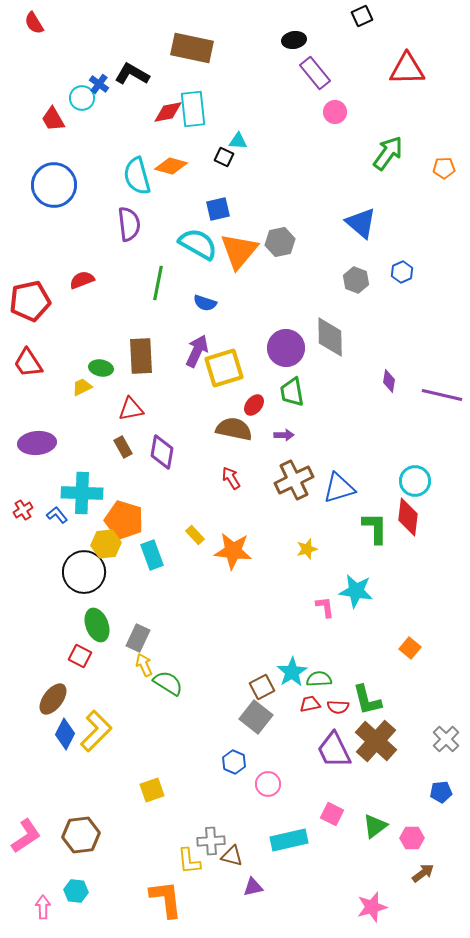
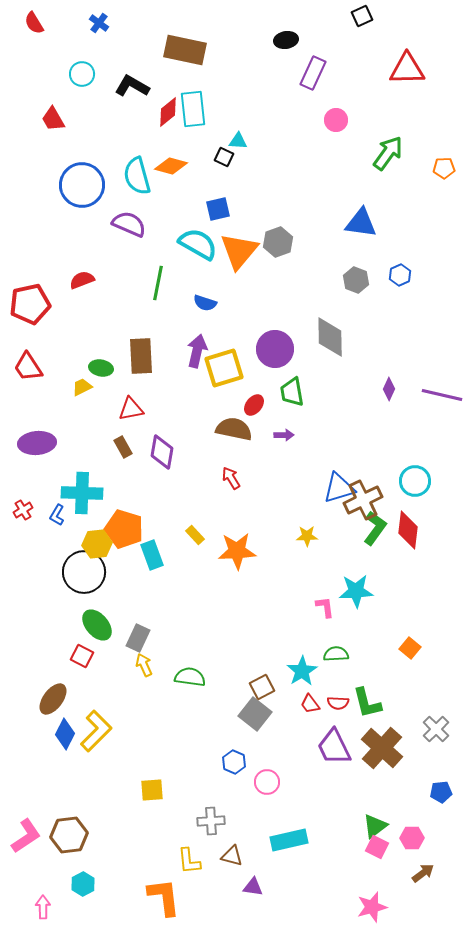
black ellipse at (294, 40): moved 8 px left
brown rectangle at (192, 48): moved 7 px left, 2 px down
purple rectangle at (315, 73): moved 2 px left; rotated 64 degrees clockwise
black L-shape at (132, 74): moved 12 px down
blue cross at (99, 84): moved 61 px up
cyan circle at (82, 98): moved 24 px up
red diamond at (168, 112): rotated 28 degrees counterclockwise
pink circle at (335, 112): moved 1 px right, 8 px down
blue circle at (54, 185): moved 28 px right
blue triangle at (361, 223): rotated 32 degrees counterclockwise
purple semicircle at (129, 224): rotated 60 degrees counterclockwise
gray hexagon at (280, 242): moved 2 px left; rotated 8 degrees counterclockwise
blue hexagon at (402, 272): moved 2 px left, 3 px down
red pentagon at (30, 301): moved 3 px down
purple circle at (286, 348): moved 11 px left, 1 px down
purple arrow at (197, 351): rotated 12 degrees counterclockwise
red trapezoid at (28, 363): moved 4 px down
purple diamond at (389, 381): moved 8 px down; rotated 15 degrees clockwise
brown cross at (294, 480): moved 69 px right, 20 px down
blue L-shape at (57, 515): rotated 110 degrees counterclockwise
red diamond at (408, 517): moved 13 px down
orange pentagon at (124, 520): moved 9 px down
green L-shape at (375, 528): rotated 36 degrees clockwise
yellow hexagon at (106, 544): moved 9 px left
yellow star at (307, 549): moved 13 px up; rotated 15 degrees clockwise
orange star at (233, 551): moved 4 px right; rotated 9 degrees counterclockwise
cyan star at (356, 591): rotated 12 degrees counterclockwise
green ellipse at (97, 625): rotated 20 degrees counterclockwise
red square at (80, 656): moved 2 px right
cyan star at (292, 672): moved 10 px right, 1 px up
green semicircle at (319, 679): moved 17 px right, 25 px up
green semicircle at (168, 683): moved 22 px right, 6 px up; rotated 24 degrees counterclockwise
green L-shape at (367, 700): moved 3 px down
red trapezoid at (310, 704): rotated 115 degrees counterclockwise
red semicircle at (338, 707): moved 4 px up
gray square at (256, 717): moved 1 px left, 3 px up
gray cross at (446, 739): moved 10 px left, 10 px up
brown cross at (376, 741): moved 6 px right, 7 px down
purple trapezoid at (334, 750): moved 3 px up
pink circle at (268, 784): moved 1 px left, 2 px up
yellow square at (152, 790): rotated 15 degrees clockwise
pink square at (332, 814): moved 45 px right, 33 px down
brown hexagon at (81, 835): moved 12 px left
gray cross at (211, 841): moved 20 px up
purple triangle at (253, 887): rotated 20 degrees clockwise
cyan hexagon at (76, 891): moved 7 px right, 7 px up; rotated 25 degrees clockwise
orange L-shape at (166, 899): moved 2 px left, 2 px up
